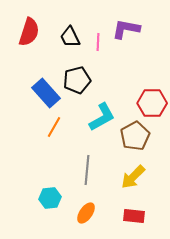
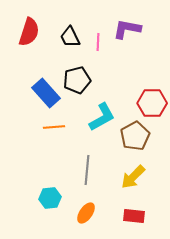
purple L-shape: moved 1 px right
orange line: rotated 55 degrees clockwise
